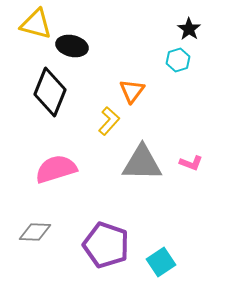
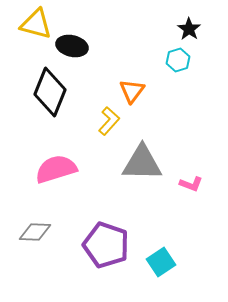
pink L-shape: moved 21 px down
